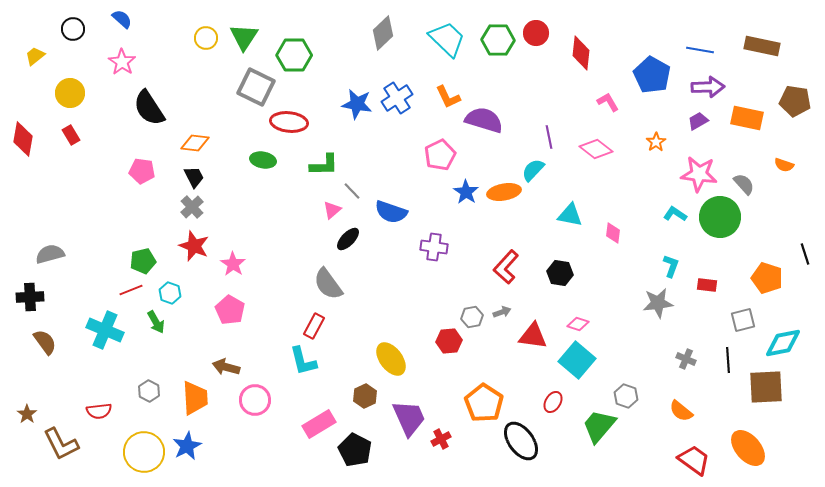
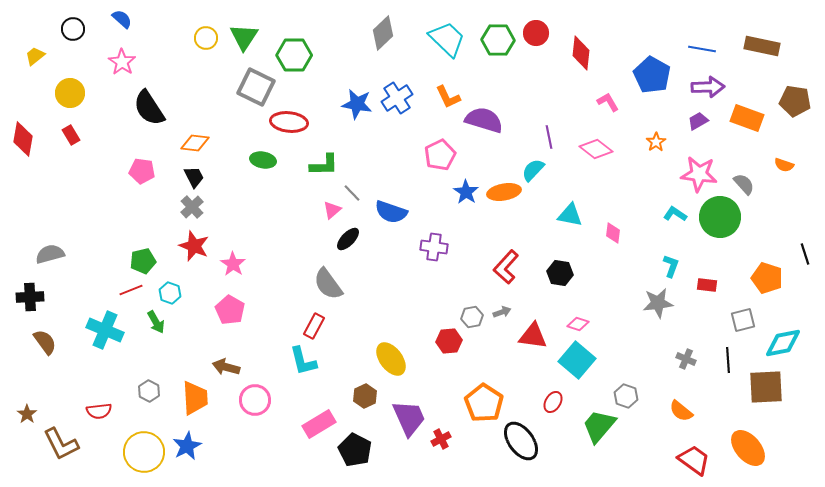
blue line at (700, 50): moved 2 px right, 1 px up
orange rectangle at (747, 118): rotated 8 degrees clockwise
gray line at (352, 191): moved 2 px down
